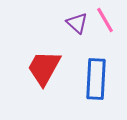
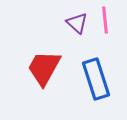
pink line: rotated 24 degrees clockwise
blue rectangle: rotated 21 degrees counterclockwise
